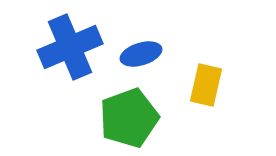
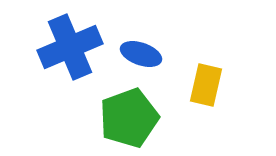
blue ellipse: rotated 36 degrees clockwise
